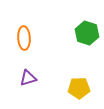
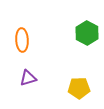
green hexagon: rotated 10 degrees clockwise
orange ellipse: moved 2 px left, 2 px down
